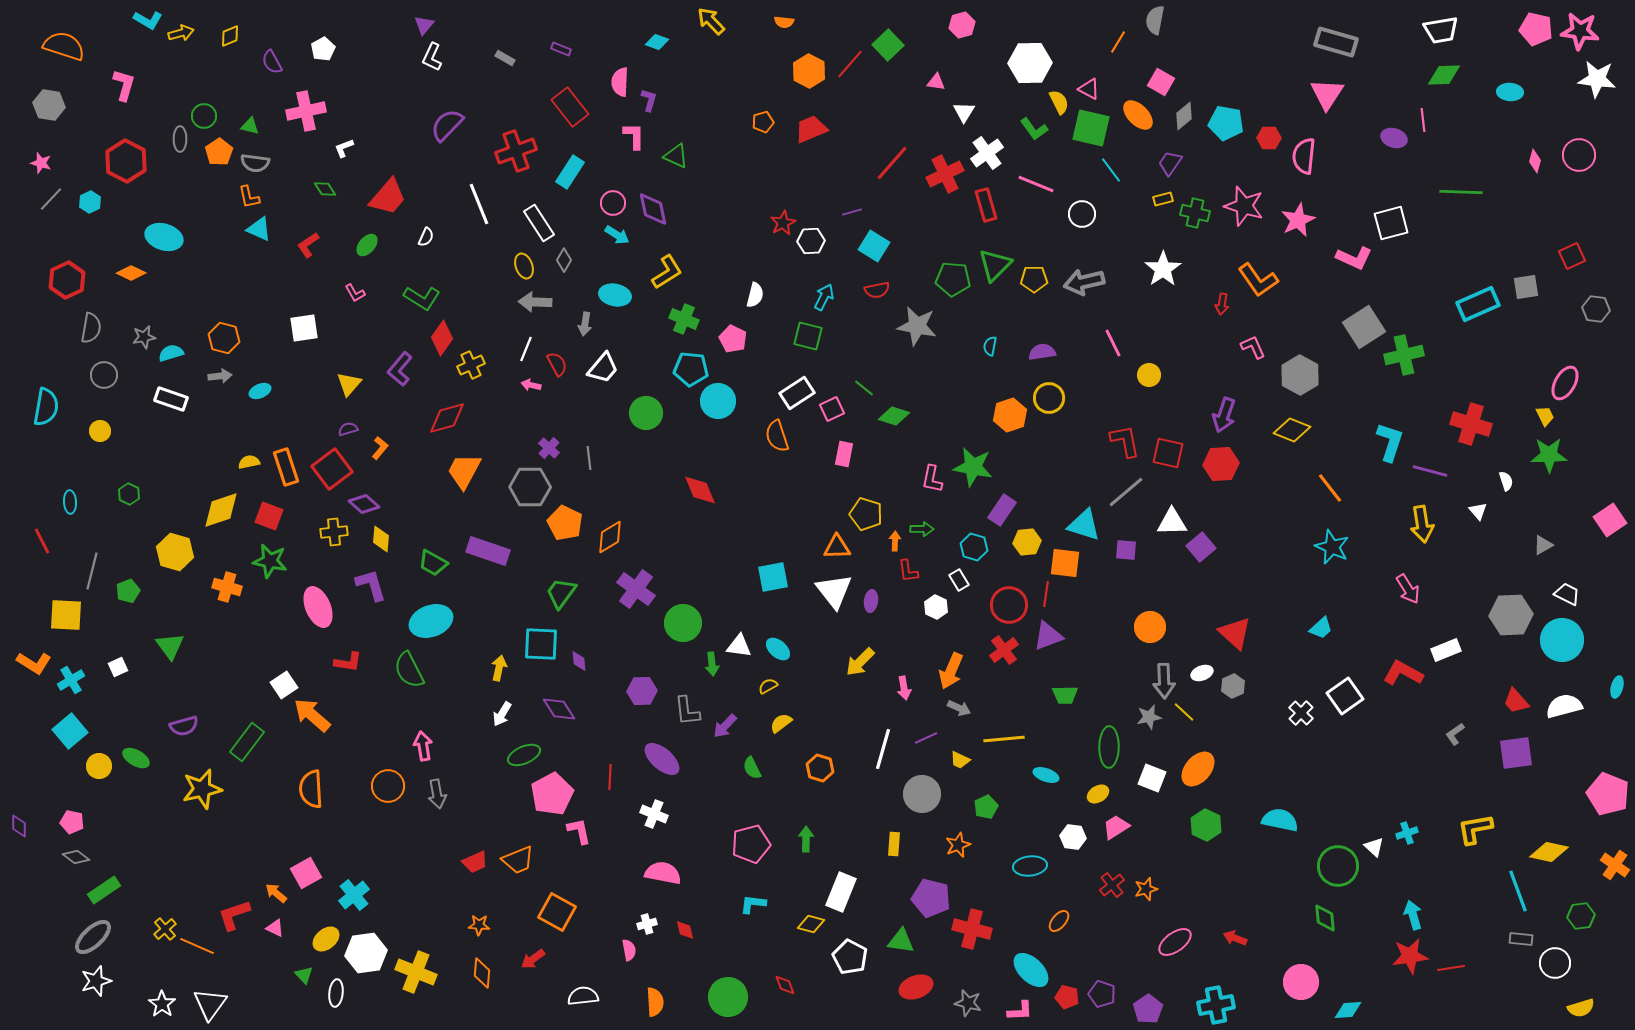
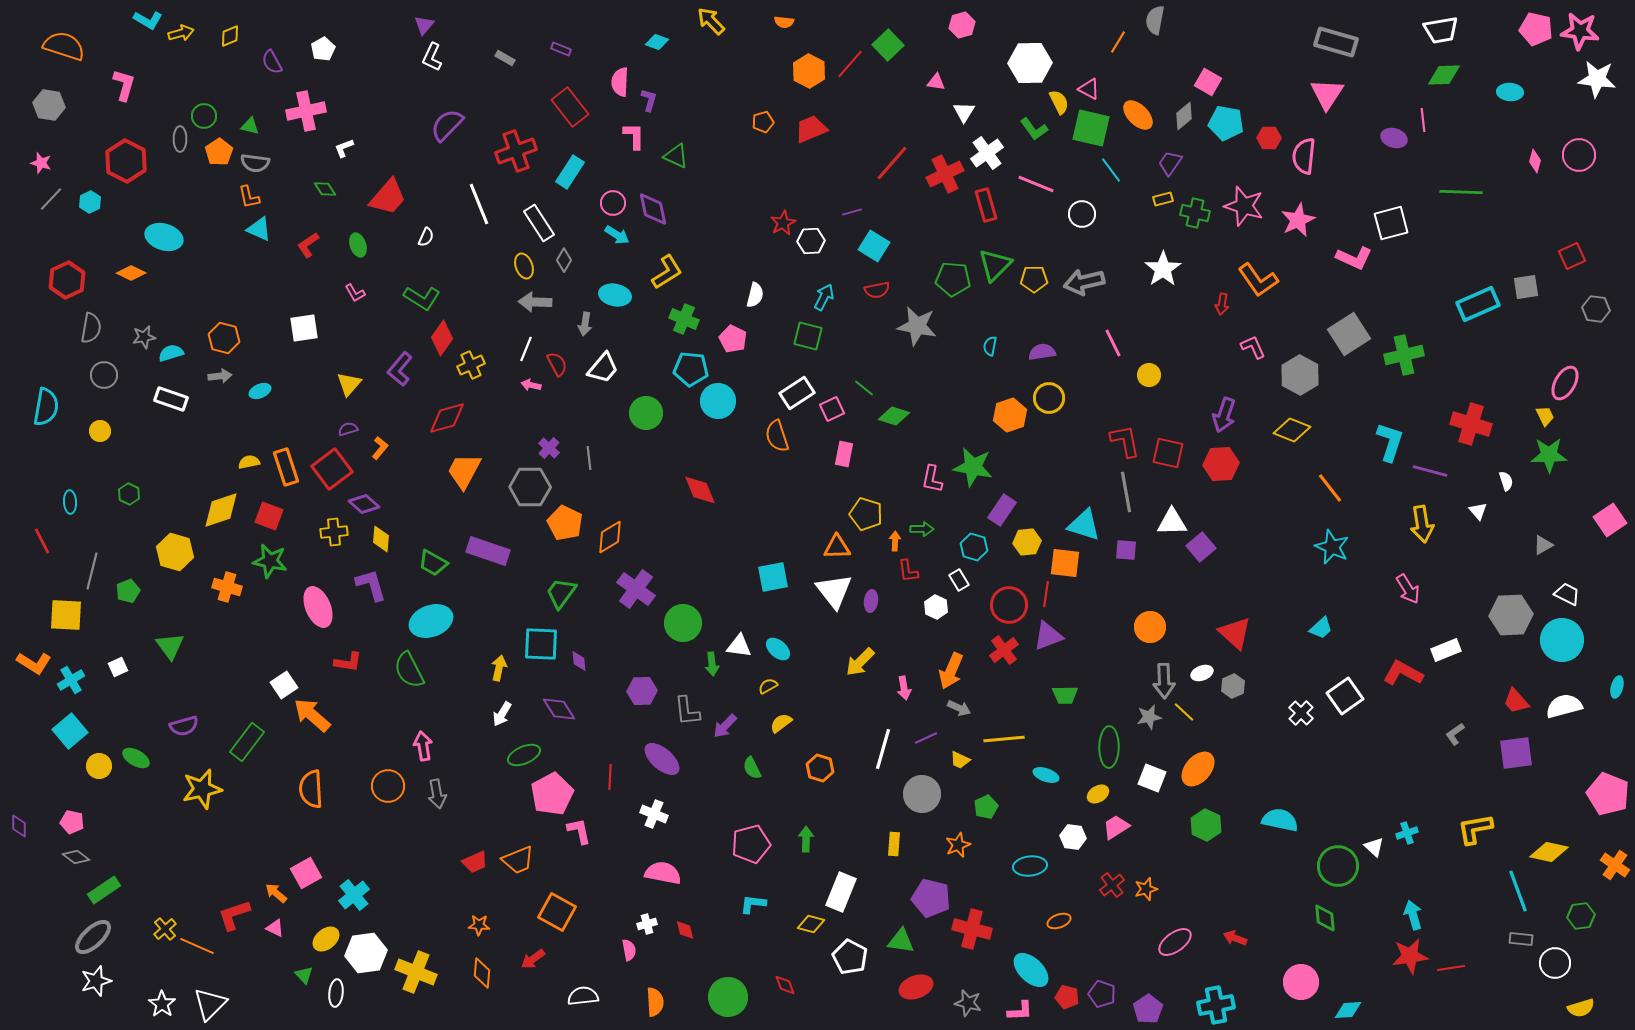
pink square at (1161, 82): moved 47 px right
green ellipse at (367, 245): moved 9 px left; rotated 60 degrees counterclockwise
gray square at (1364, 327): moved 15 px left, 7 px down
gray line at (1126, 492): rotated 60 degrees counterclockwise
orange ellipse at (1059, 921): rotated 30 degrees clockwise
white triangle at (210, 1004): rotated 9 degrees clockwise
